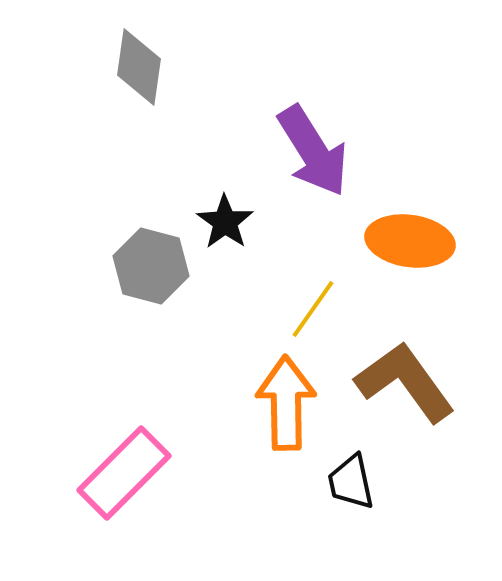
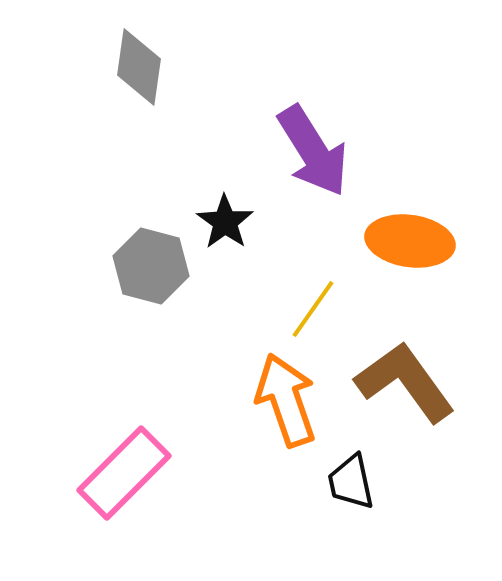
orange arrow: moved 3 px up; rotated 18 degrees counterclockwise
